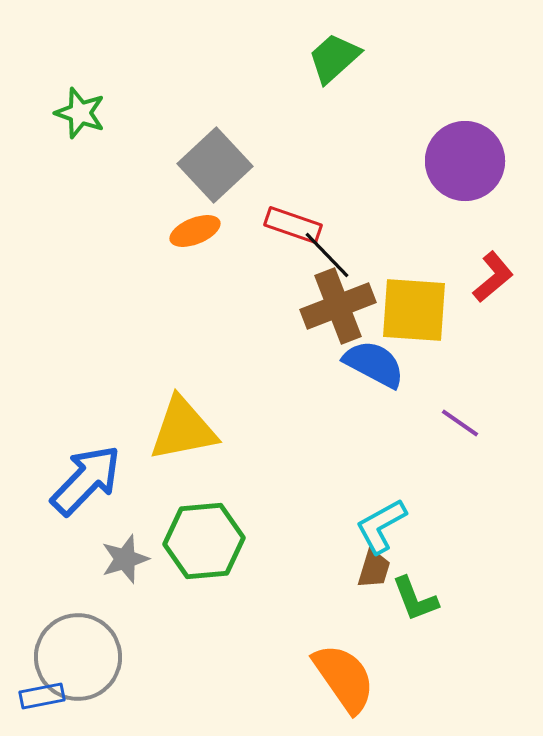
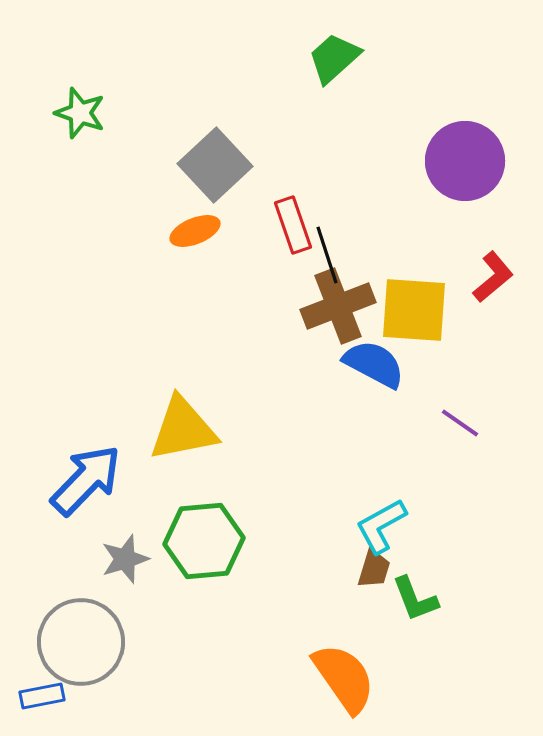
red rectangle: rotated 52 degrees clockwise
black line: rotated 26 degrees clockwise
gray circle: moved 3 px right, 15 px up
